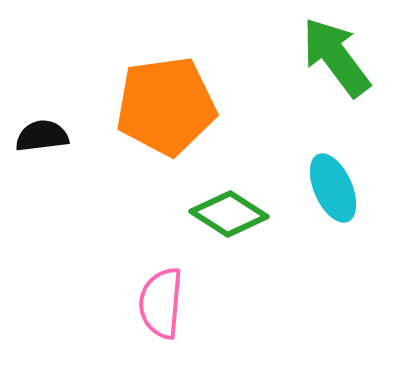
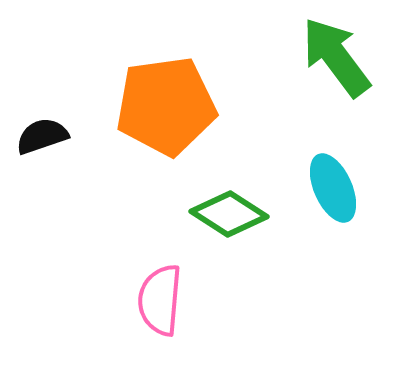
black semicircle: rotated 12 degrees counterclockwise
pink semicircle: moved 1 px left, 3 px up
